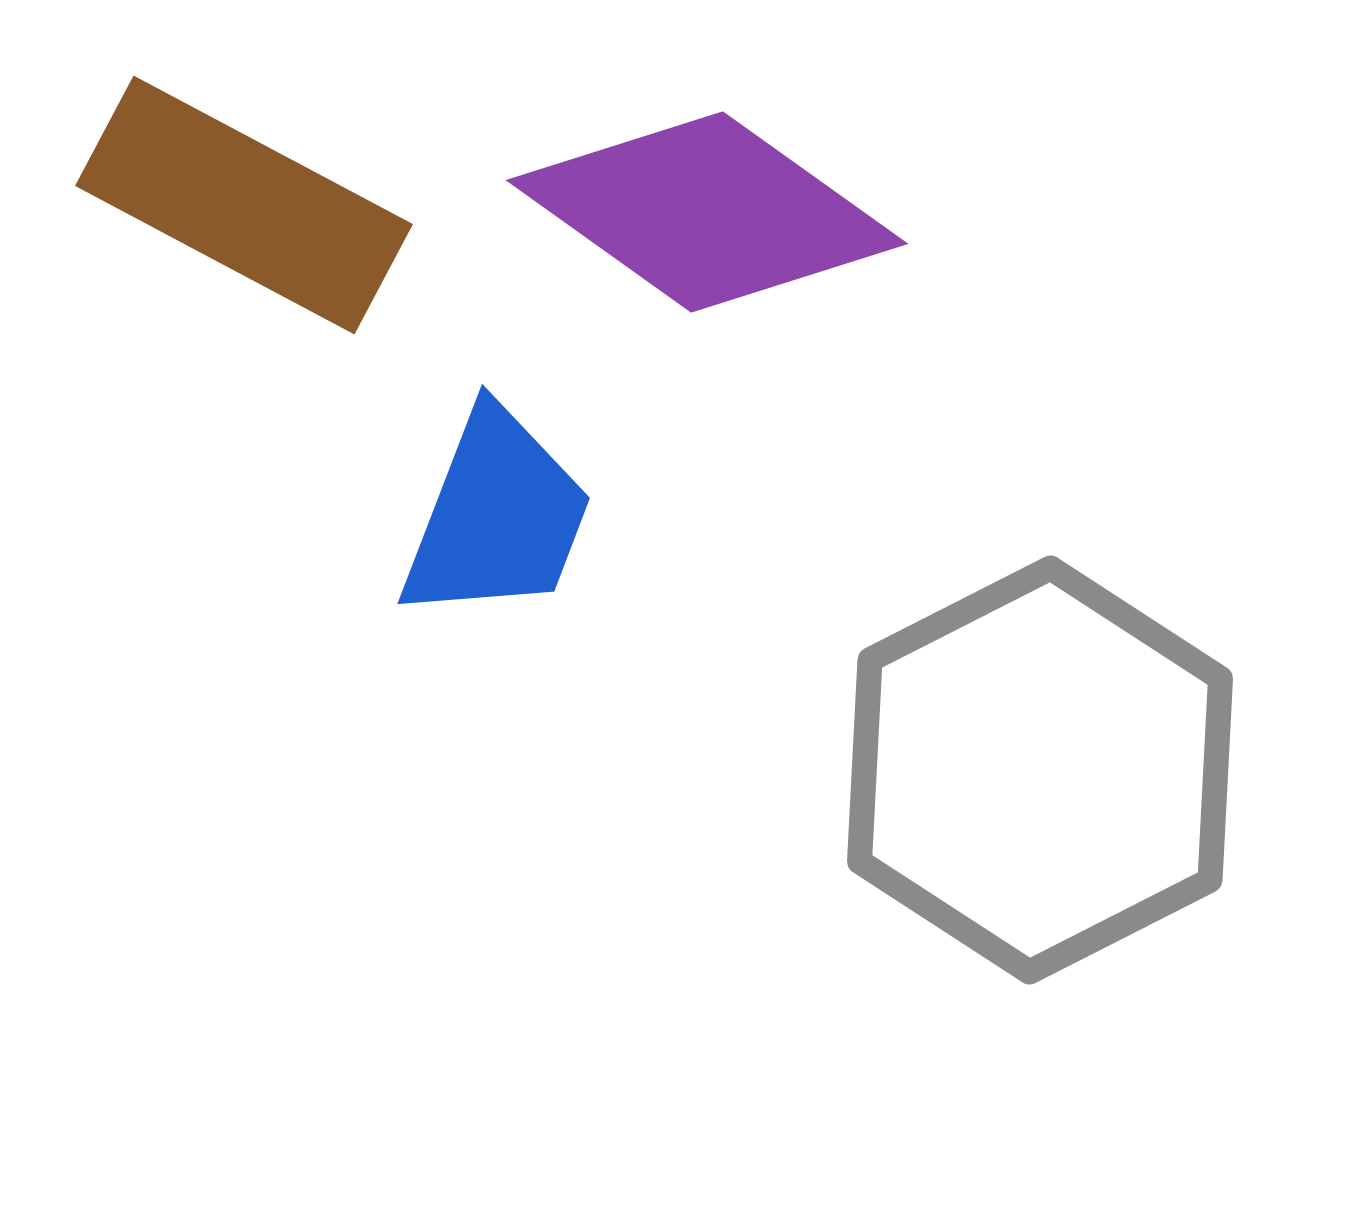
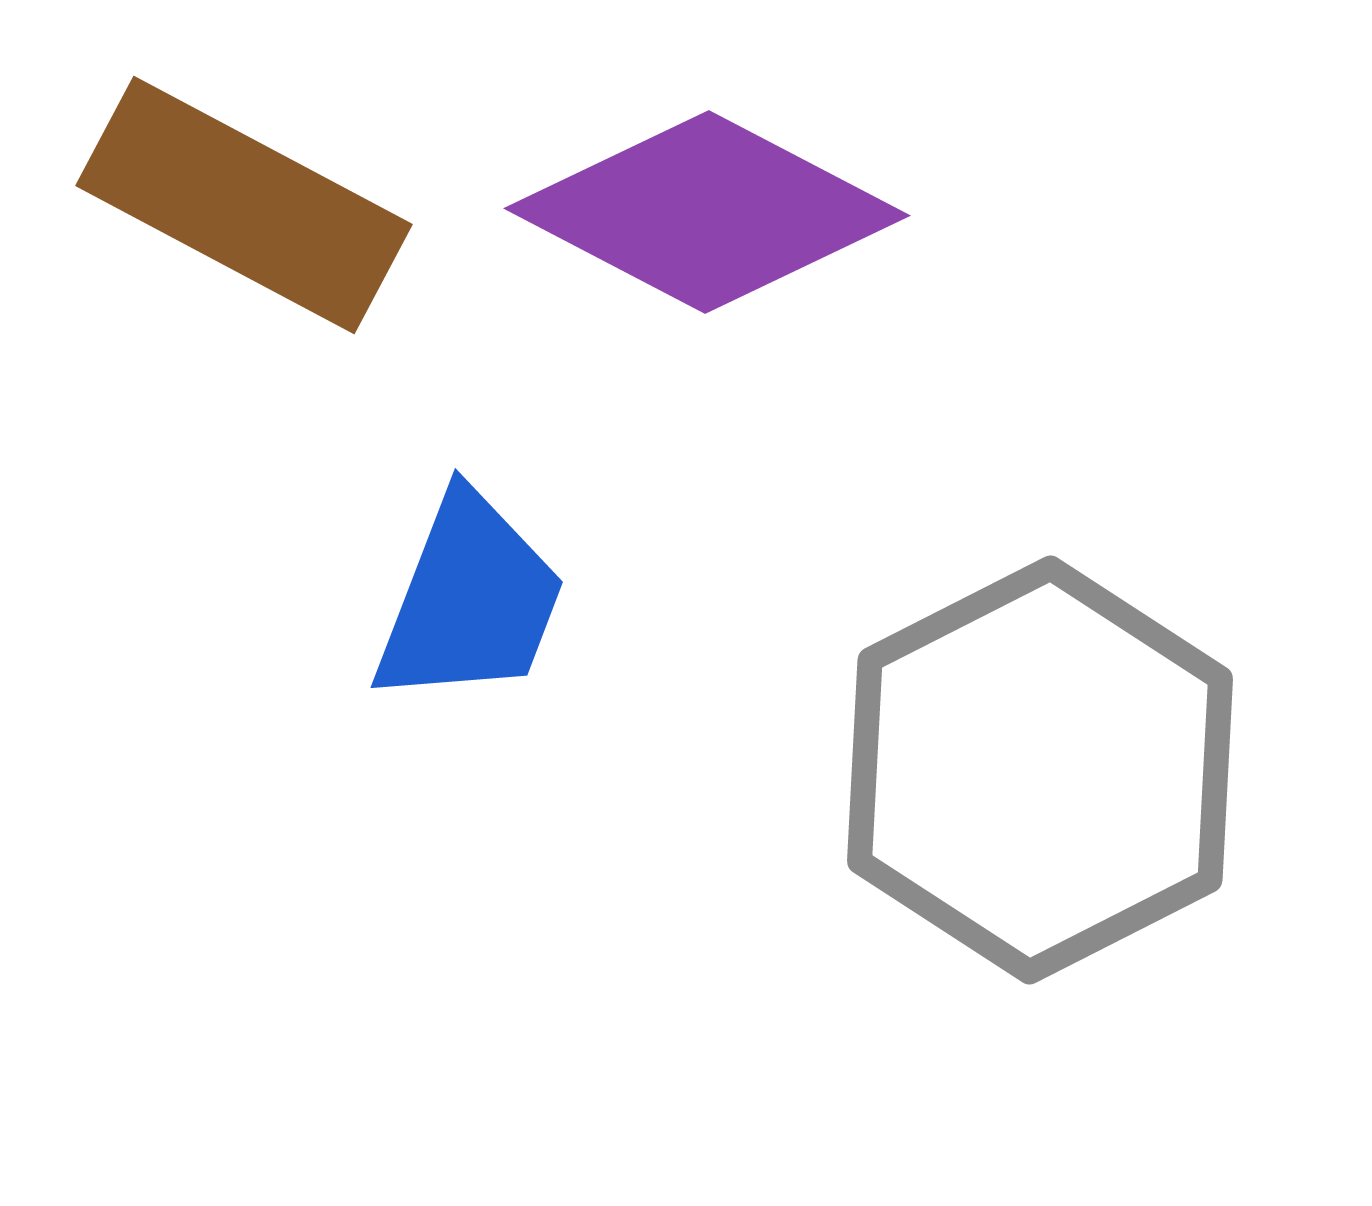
purple diamond: rotated 8 degrees counterclockwise
blue trapezoid: moved 27 px left, 84 px down
